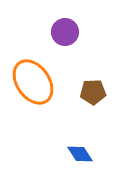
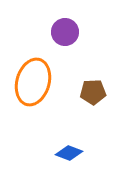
orange ellipse: rotated 51 degrees clockwise
blue diamond: moved 11 px left, 1 px up; rotated 36 degrees counterclockwise
